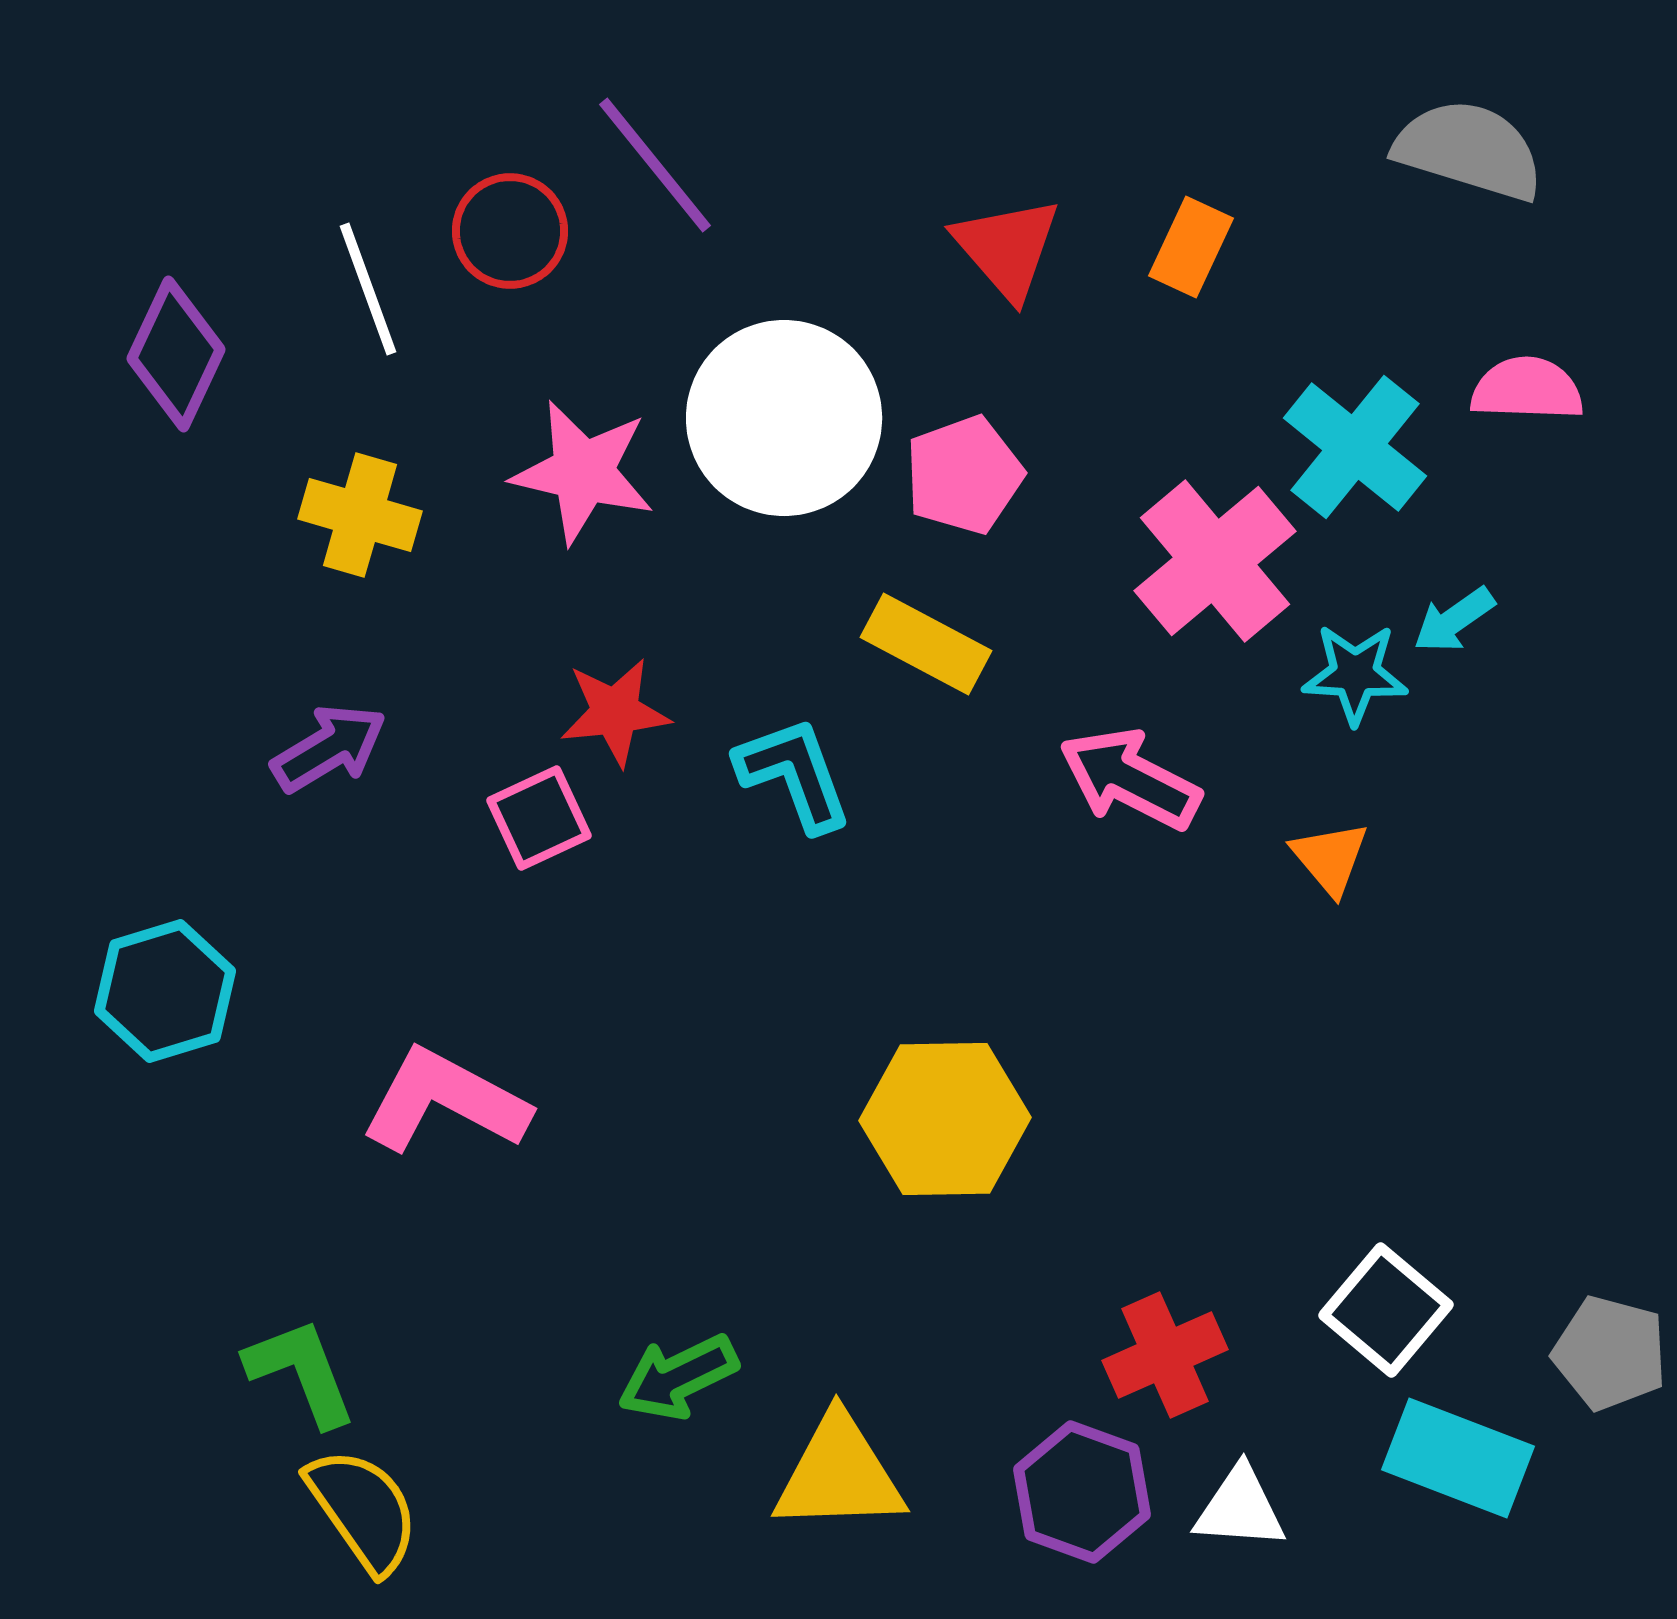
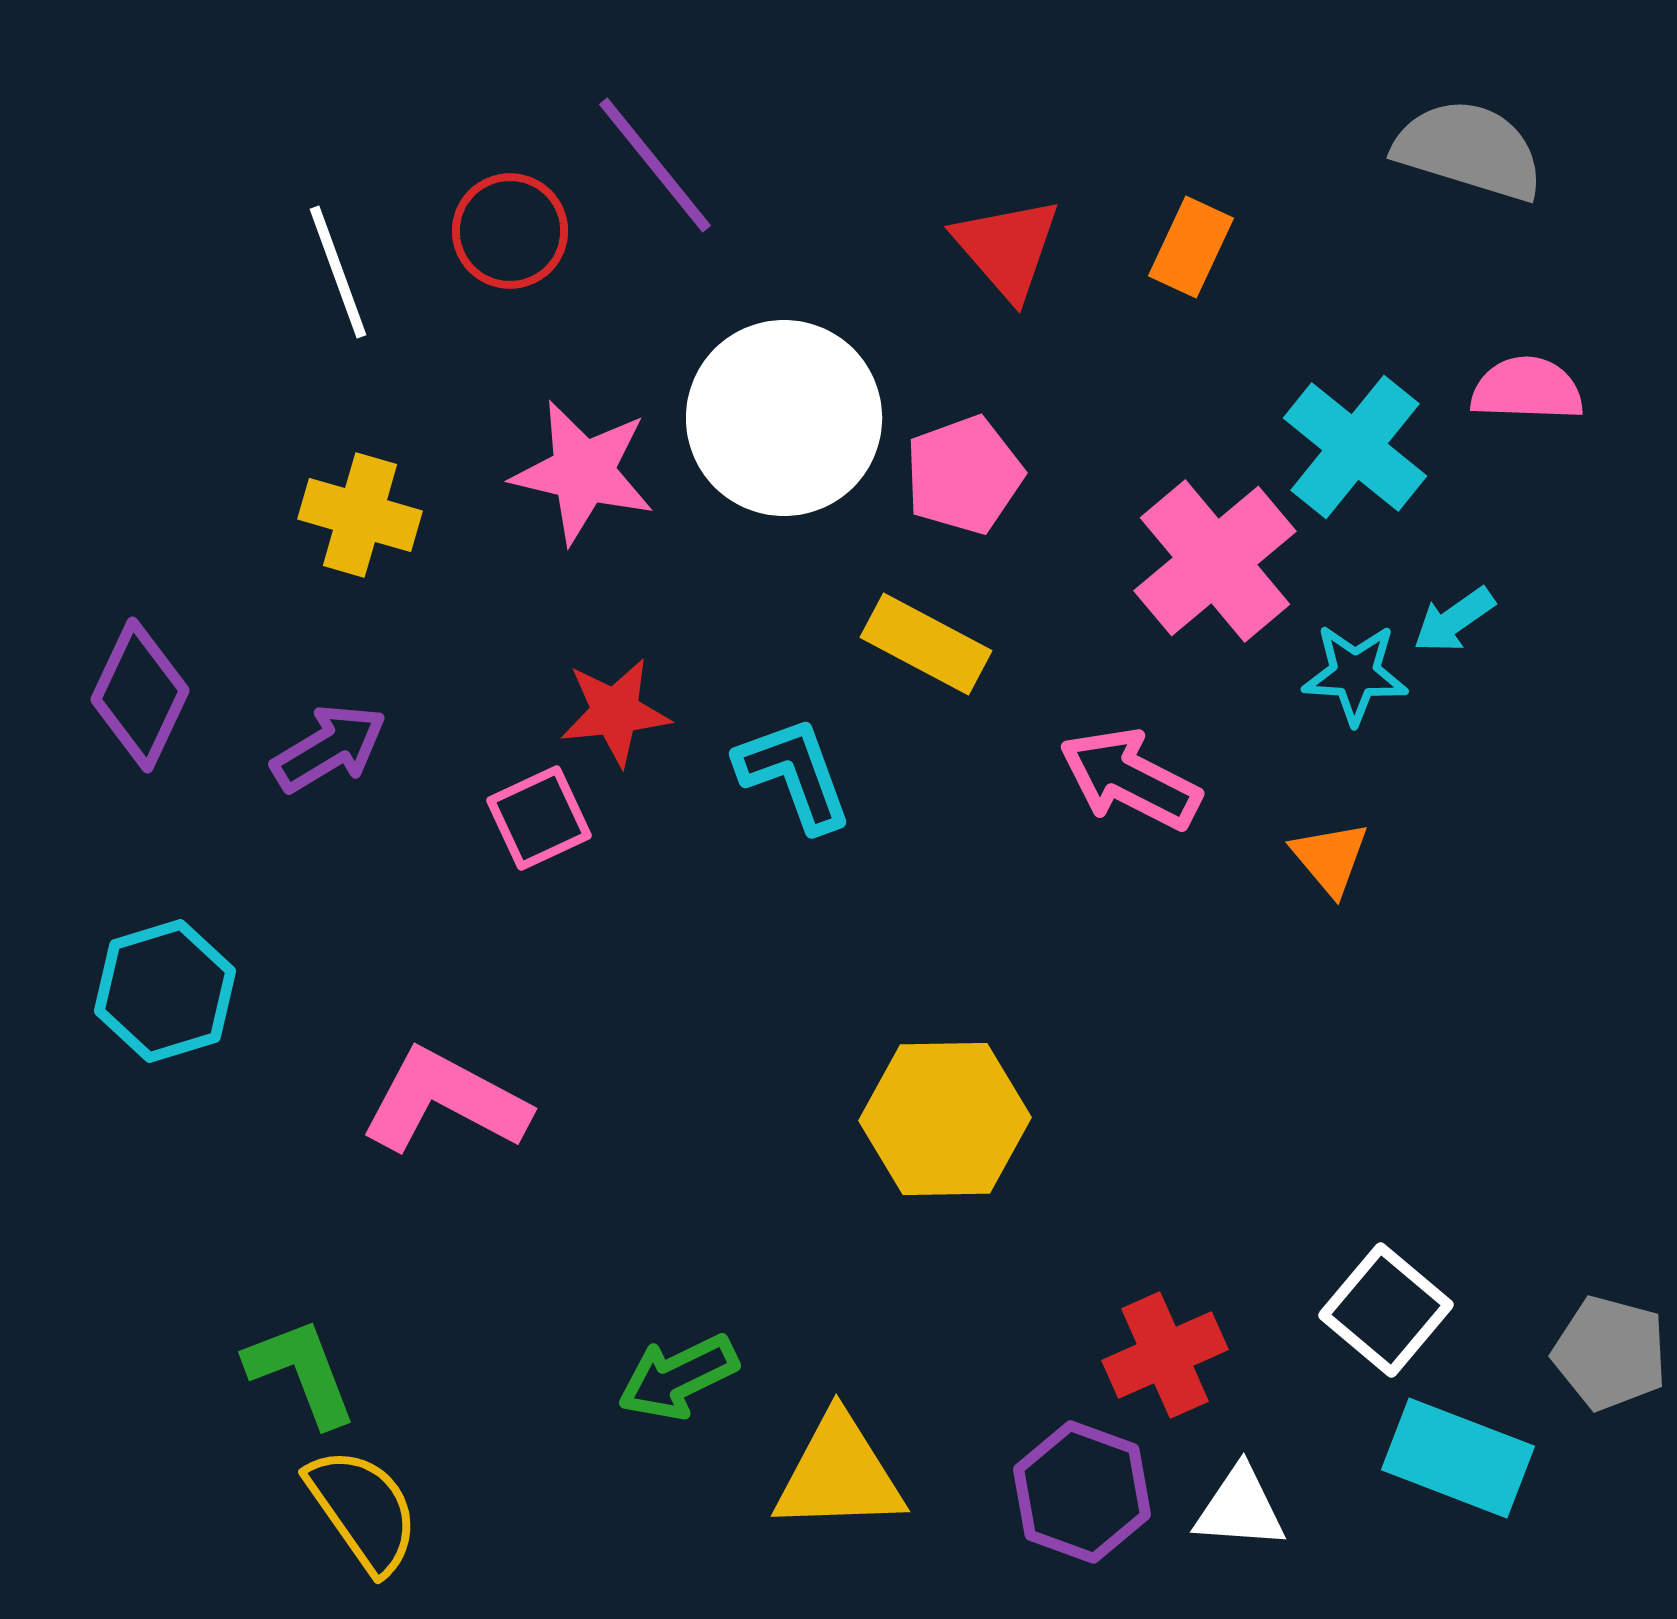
white line: moved 30 px left, 17 px up
purple diamond: moved 36 px left, 341 px down
